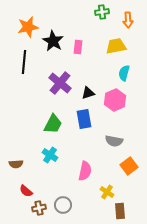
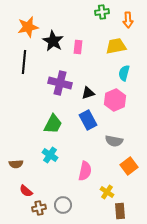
purple cross: rotated 25 degrees counterclockwise
blue rectangle: moved 4 px right, 1 px down; rotated 18 degrees counterclockwise
